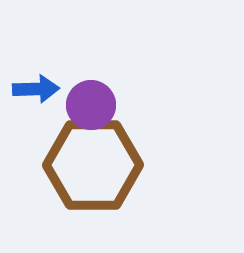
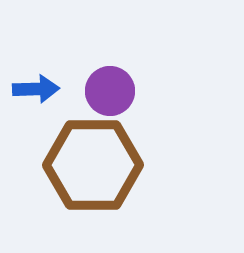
purple circle: moved 19 px right, 14 px up
